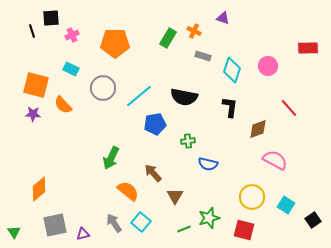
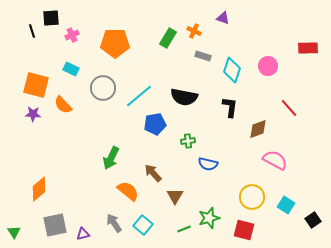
cyan square at (141, 222): moved 2 px right, 3 px down
